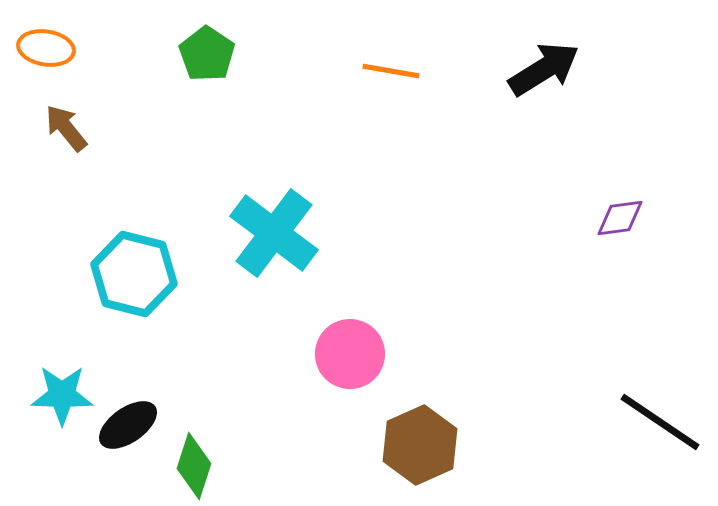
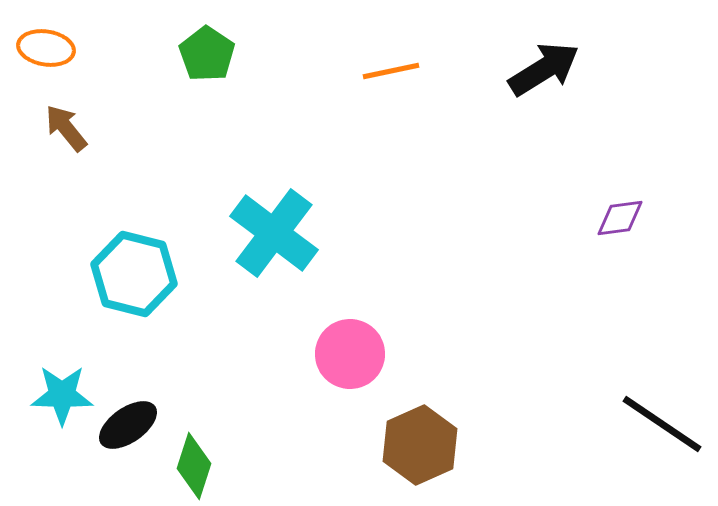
orange line: rotated 22 degrees counterclockwise
black line: moved 2 px right, 2 px down
